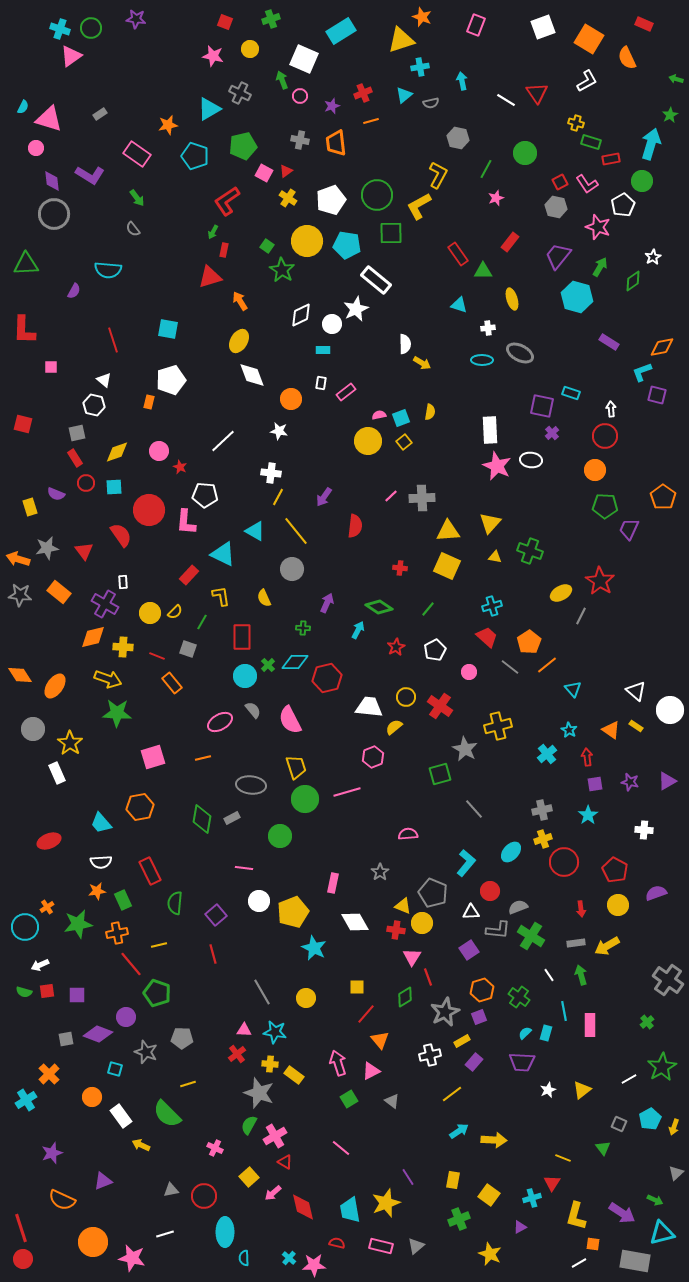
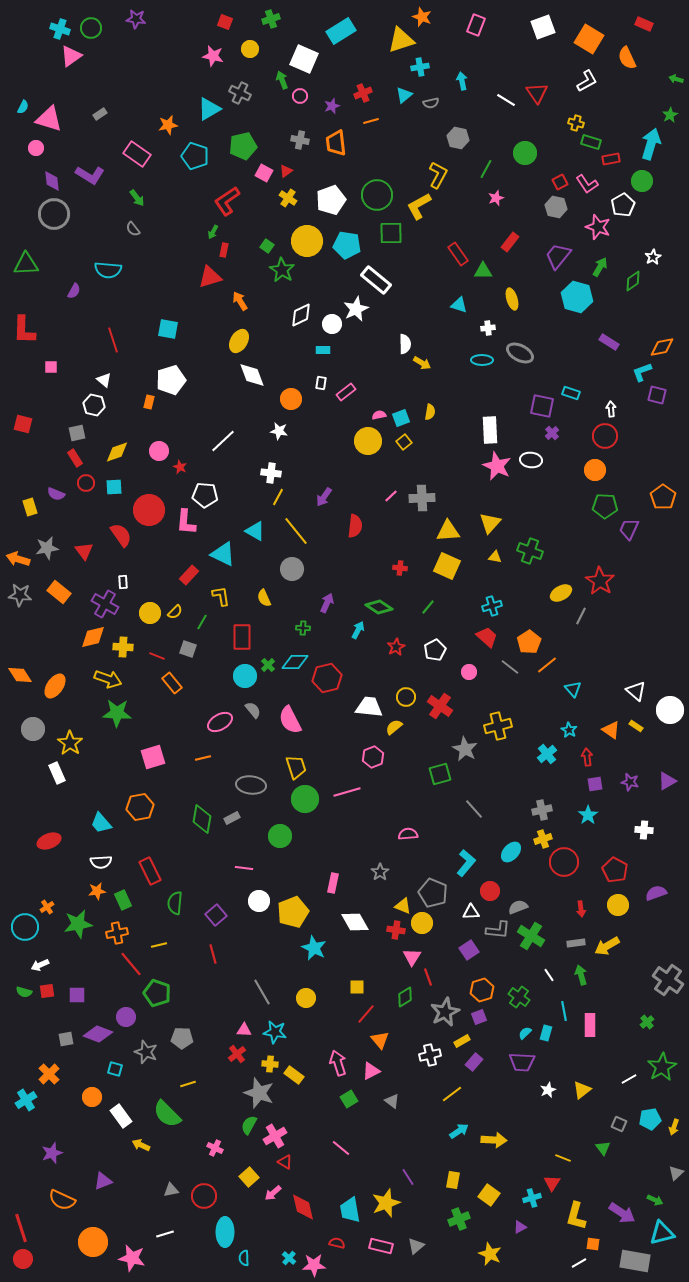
green line at (428, 609): moved 2 px up
cyan pentagon at (650, 1119): rotated 20 degrees clockwise
